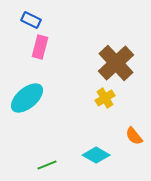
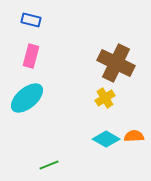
blue rectangle: rotated 12 degrees counterclockwise
pink rectangle: moved 9 px left, 9 px down
brown cross: rotated 21 degrees counterclockwise
orange semicircle: rotated 126 degrees clockwise
cyan diamond: moved 10 px right, 16 px up
green line: moved 2 px right
